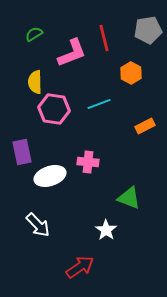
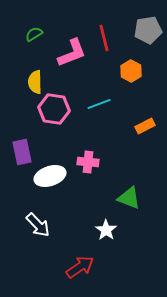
orange hexagon: moved 2 px up
